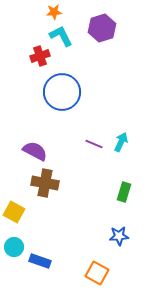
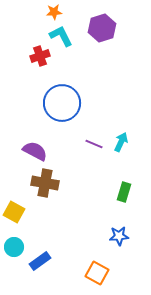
blue circle: moved 11 px down
blue rectangle: rotated 55 degrees counterclockwise
